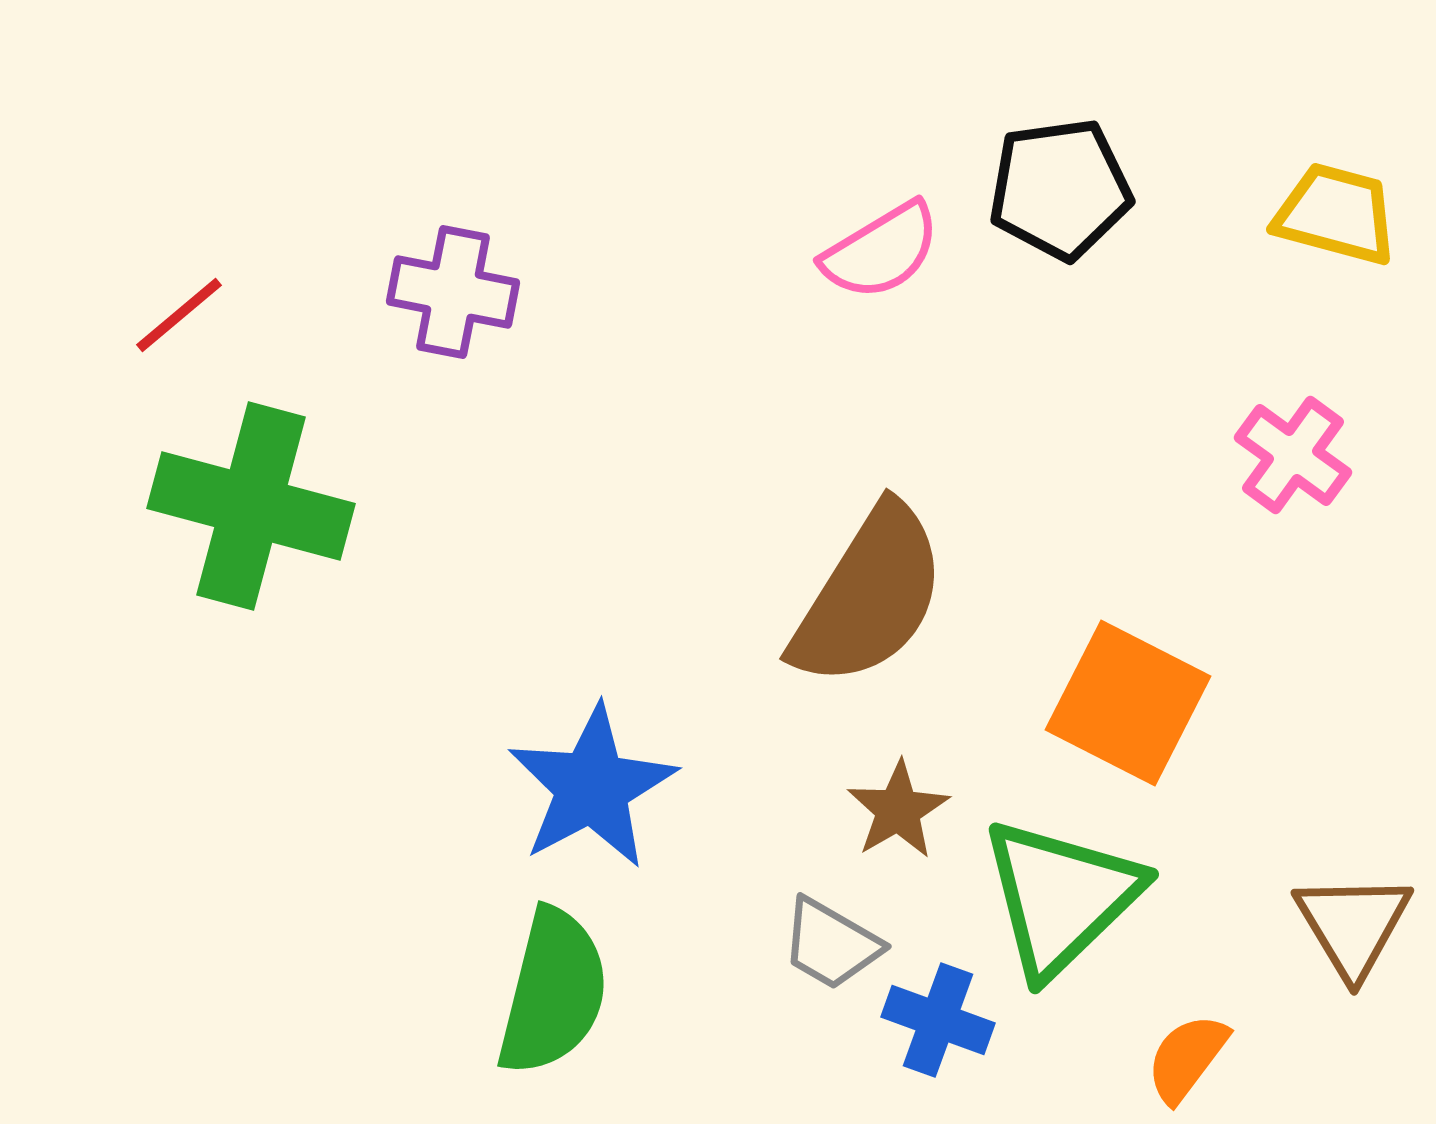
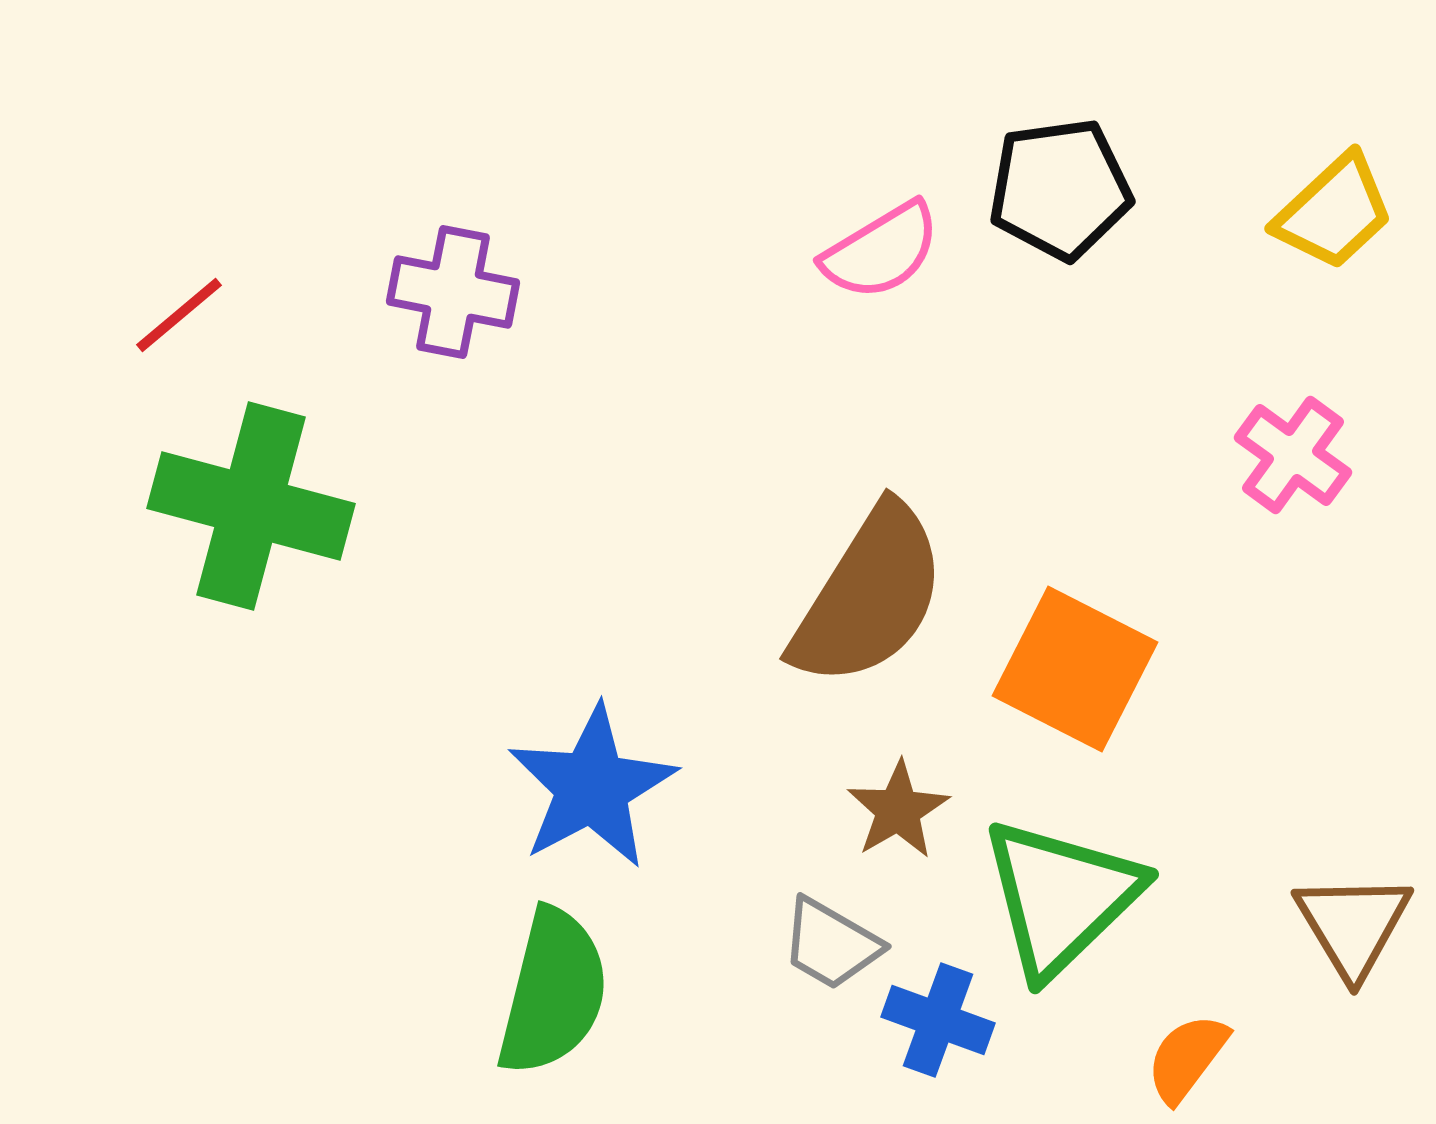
yellow trapezoid: moved 2 px left, 2 px up; rotated 122 degrees clockwise
orange square: moved 53 px left, 34 px up
